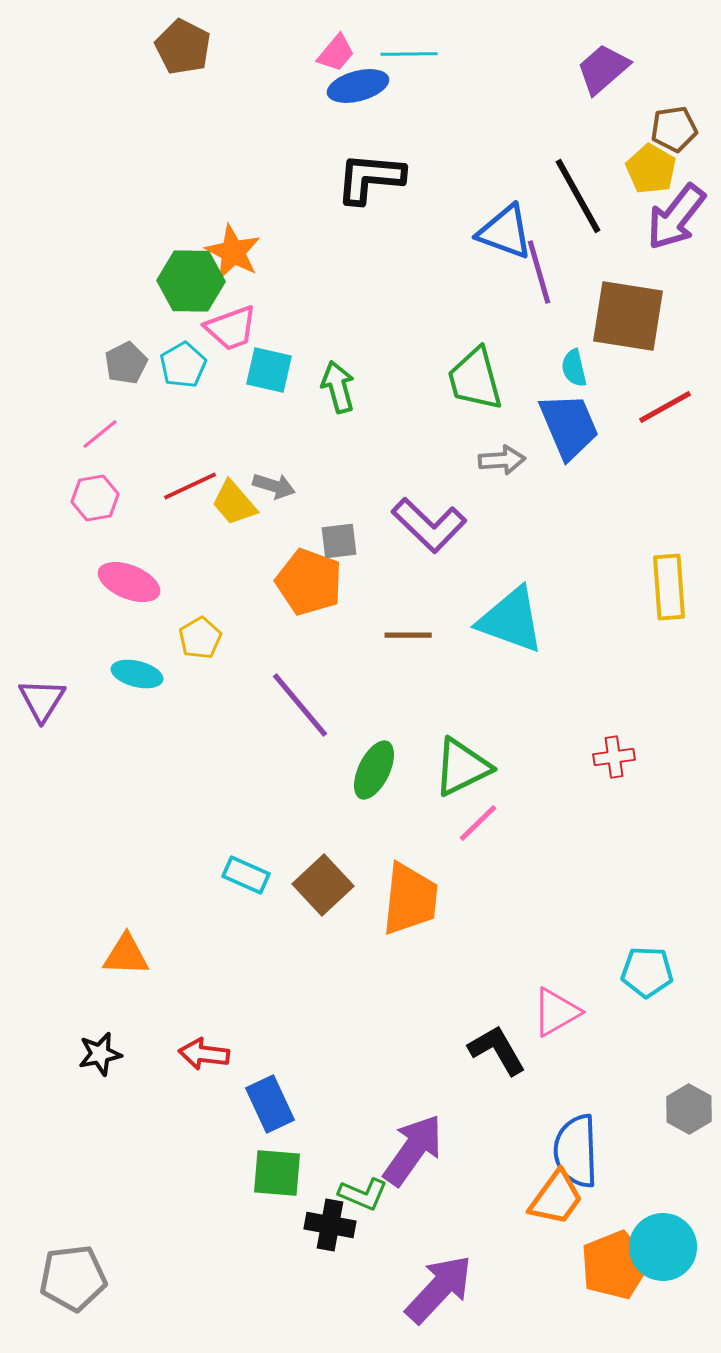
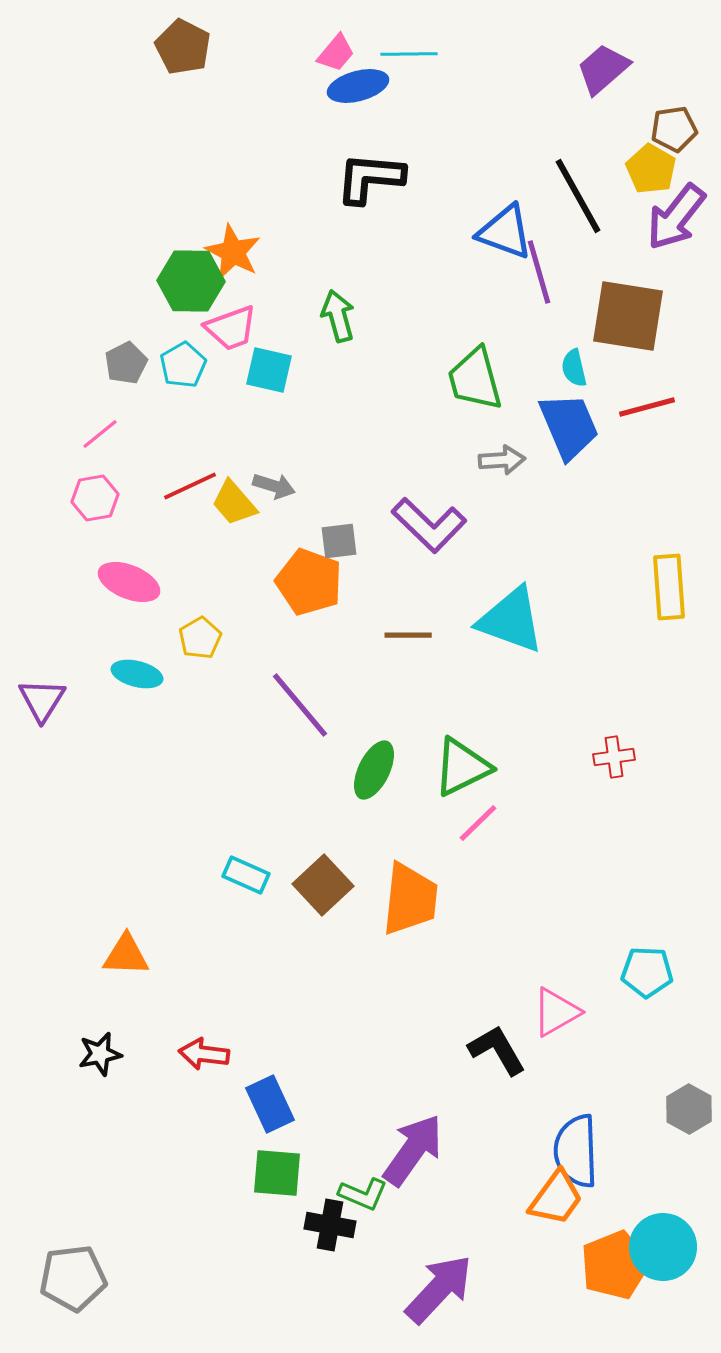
green arrow at (338, 387): moved 71 px up
red line at (665, 407): moved 18 px left; rotated 14 degrees clockwise
